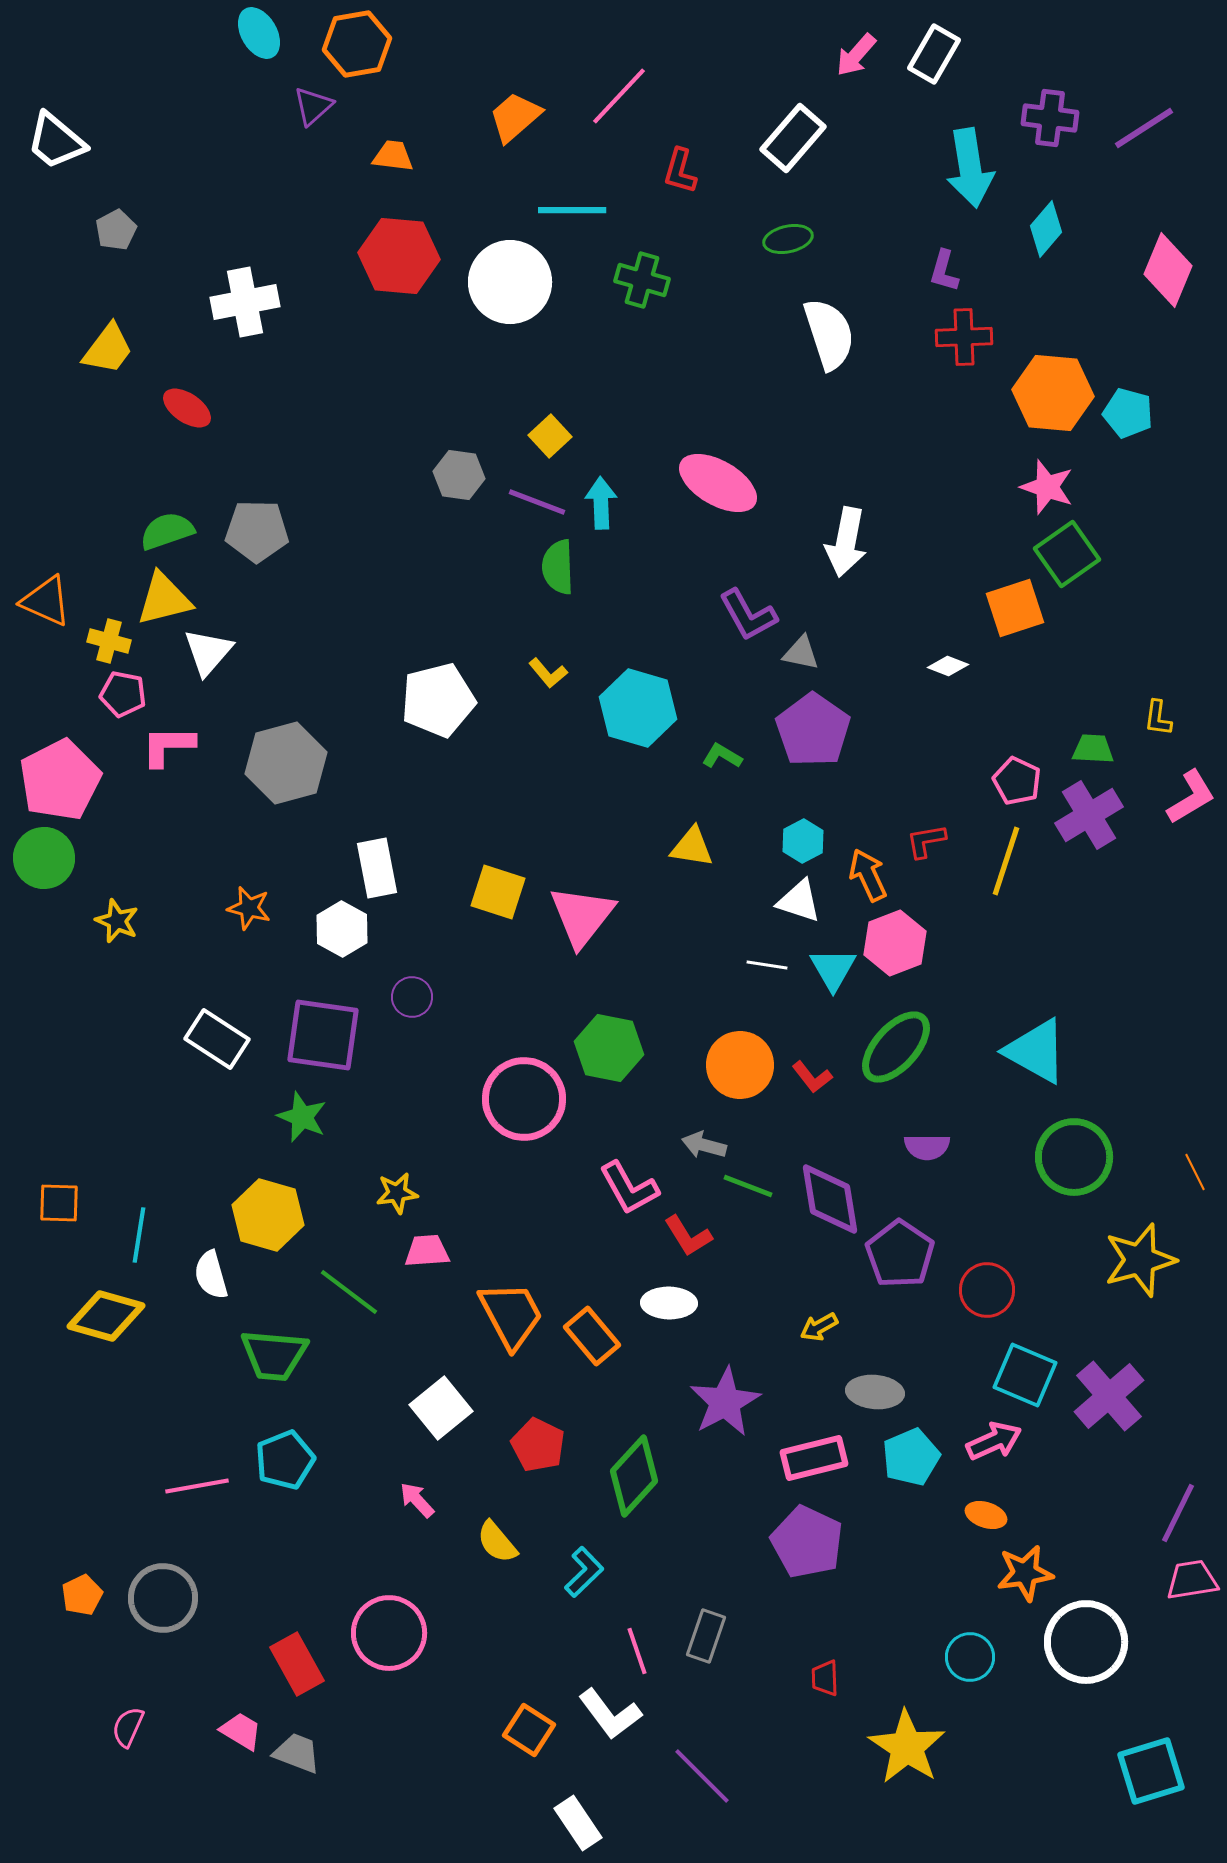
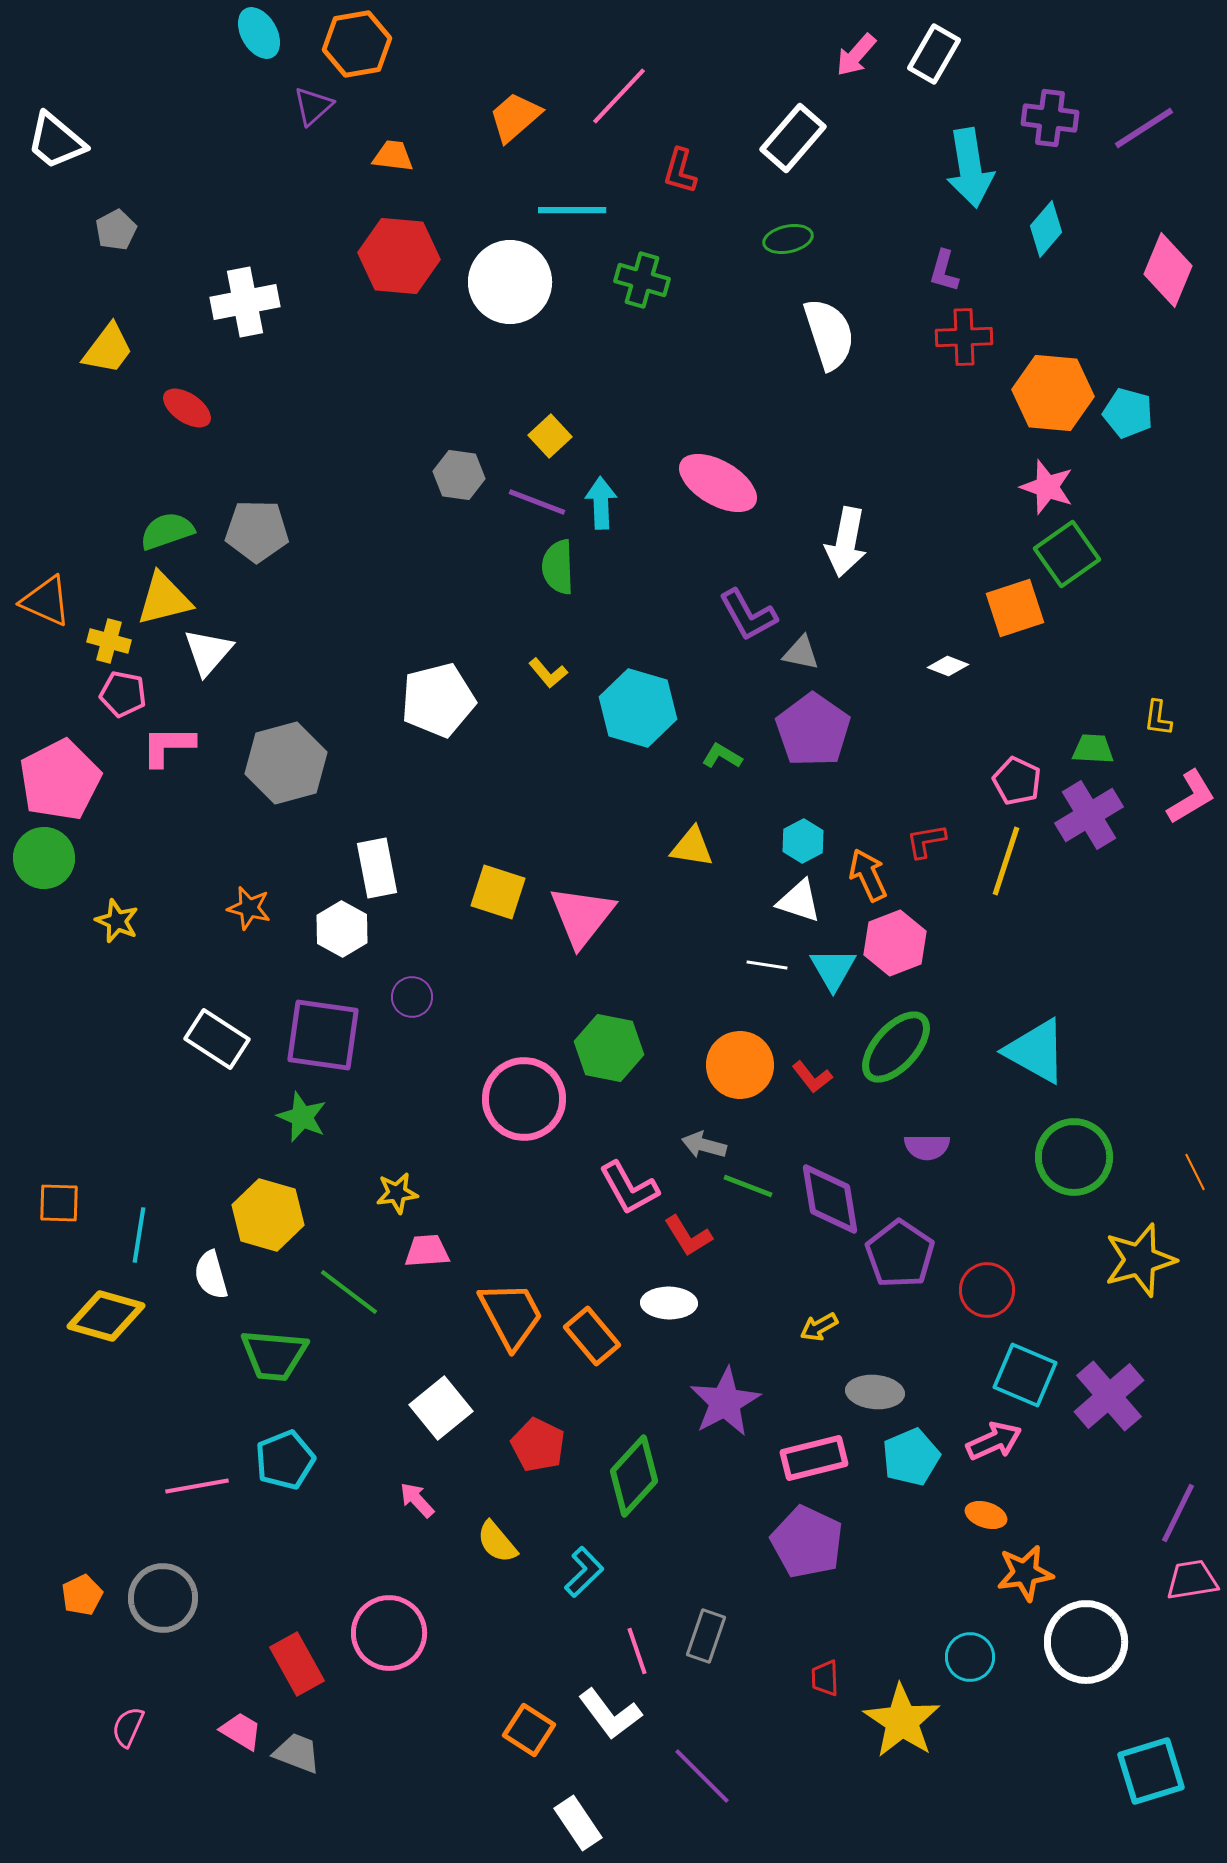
yellow star at (907, 1747): moved 5 px left, 26 px up
